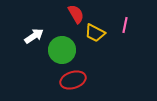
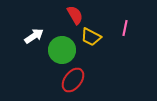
red semicircle: moved 1 px left, 1 px down
pink line: moved 3 px down
yellow trapezoid: moved 4 px left, 4 px down
red ellipse: rotated 35 degrees counterclockwise
